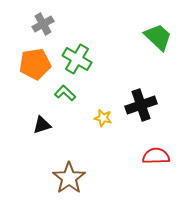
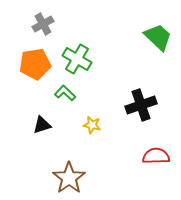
yellow star: moved 11 px left, 7 px down
